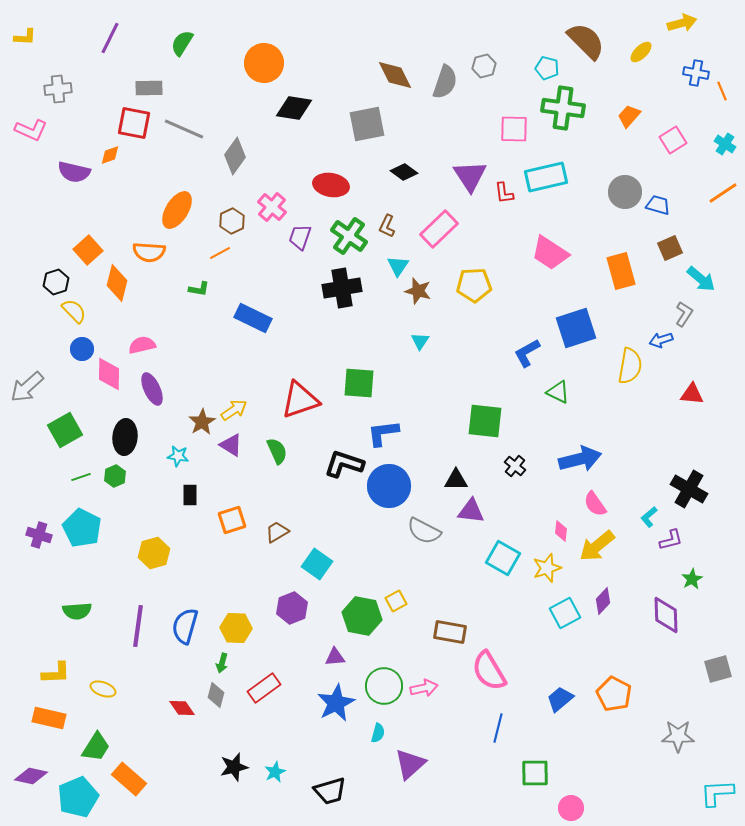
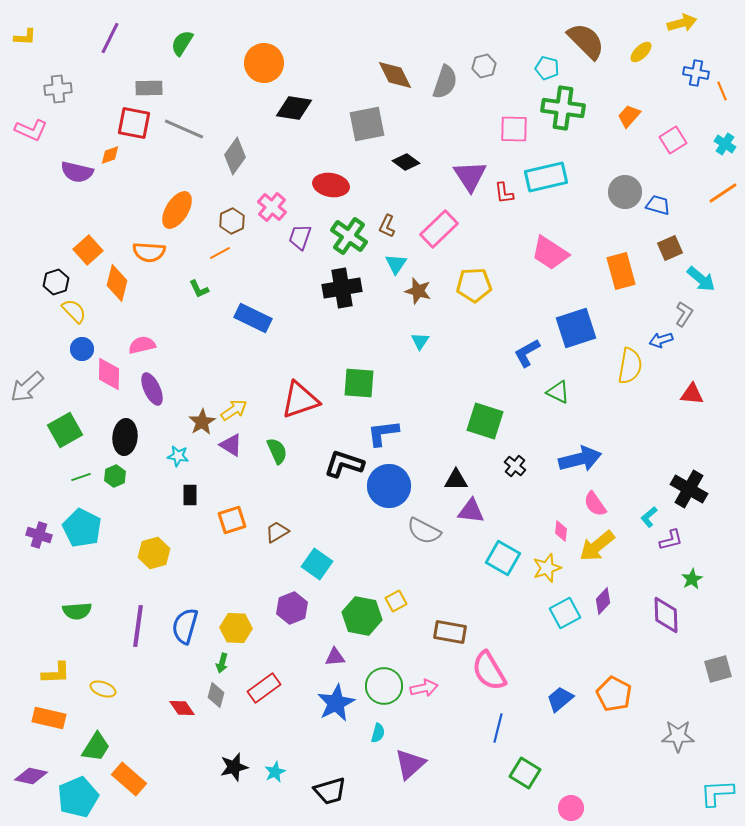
purple semicircle at (74, 172): moved 3 px right
black diamond at (404, 172): moved 2 px right, 10 px up
cyan triangle at (398, 266): moved 2 px left, 2 px up
green L-shape at (199, 289): rotated 55 degrees clockwise
green square at (485, 421): rotated 12 degrees clockwise
green square at (535, 773): moved 10 px left; rotated 32 degrees clockwise
